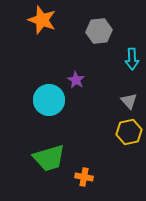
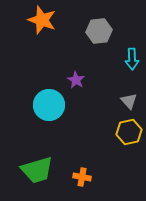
cyan circle: moved 5 px down
green trapezoid: moved 12 px left, 12 px down
orange cross: moved 2 px left
